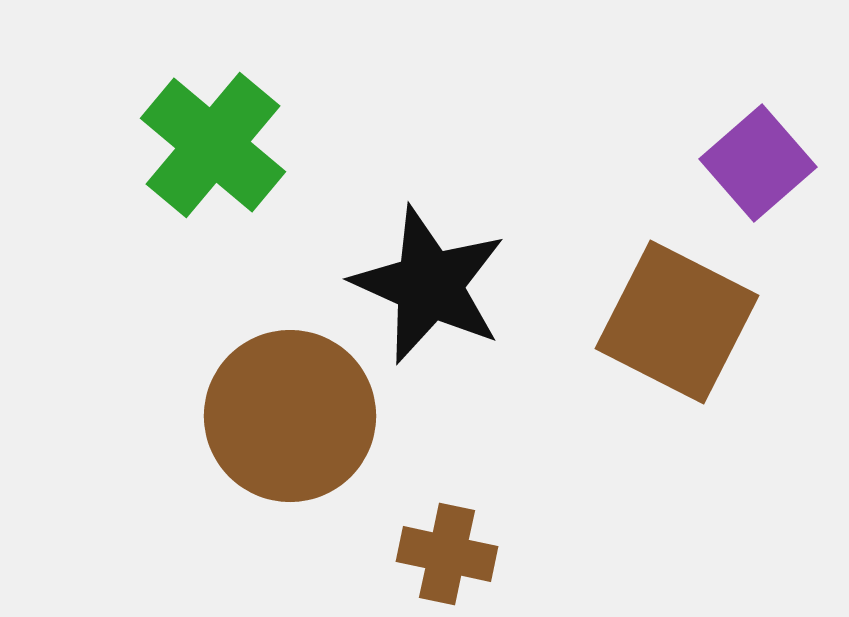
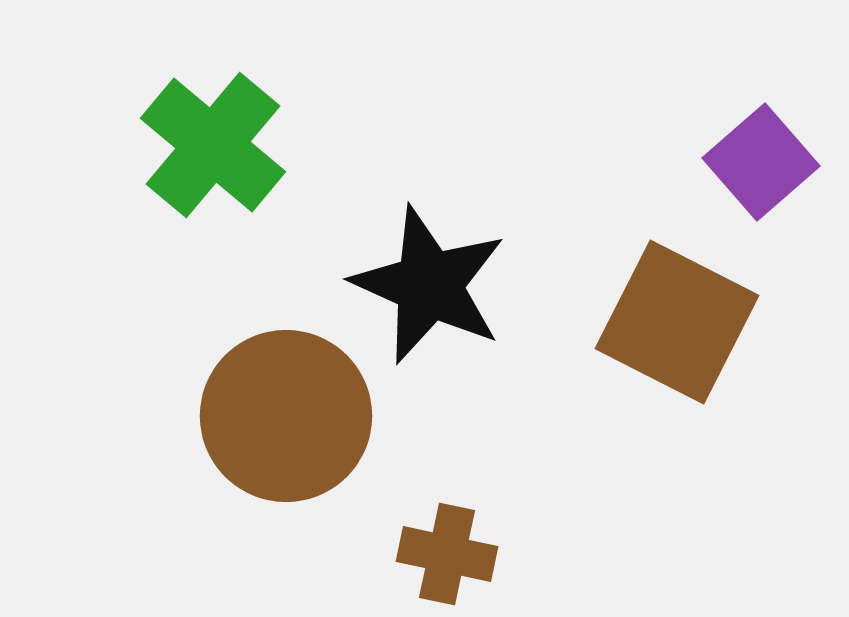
purple square: moved 3 px right, 1 px up
brown circle: moved 4 px left
